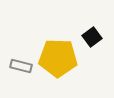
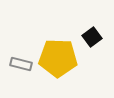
gray rectangle: moved 2 px up
